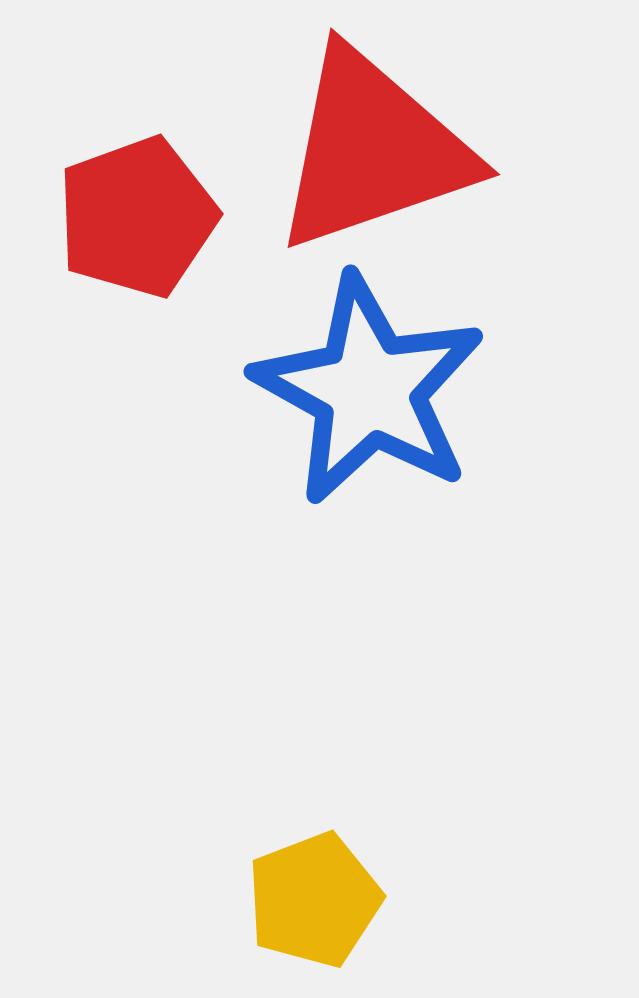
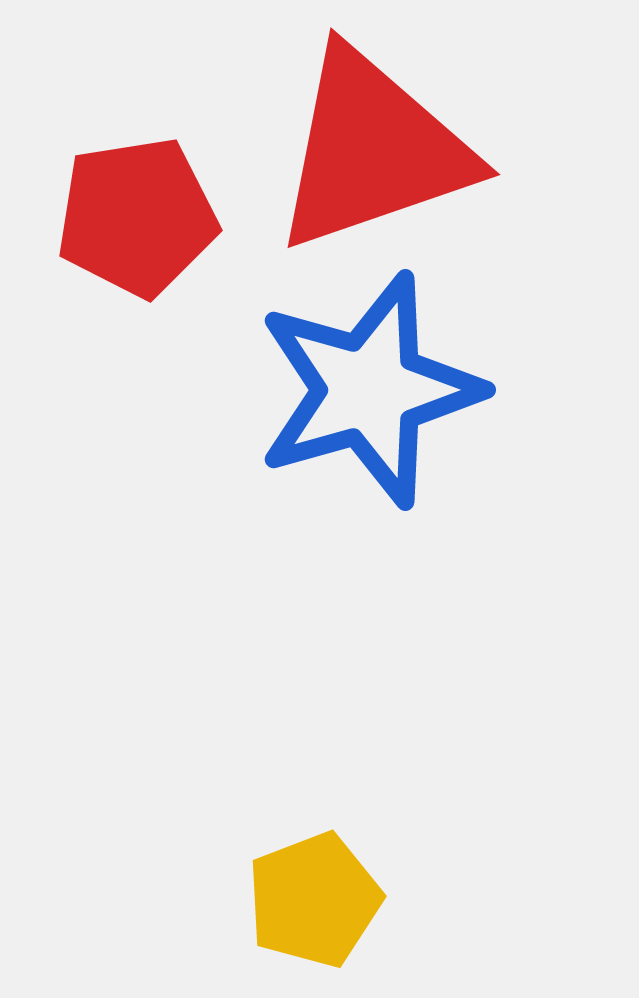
red pentagon: rotated 11 degrees clockwise
blue star: rotated 27 degrees clockwise
